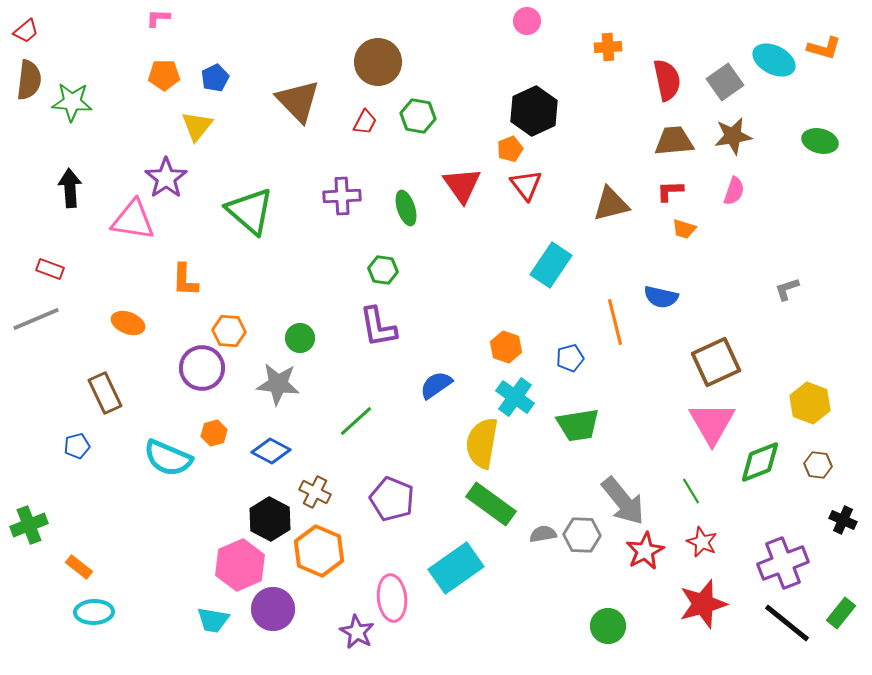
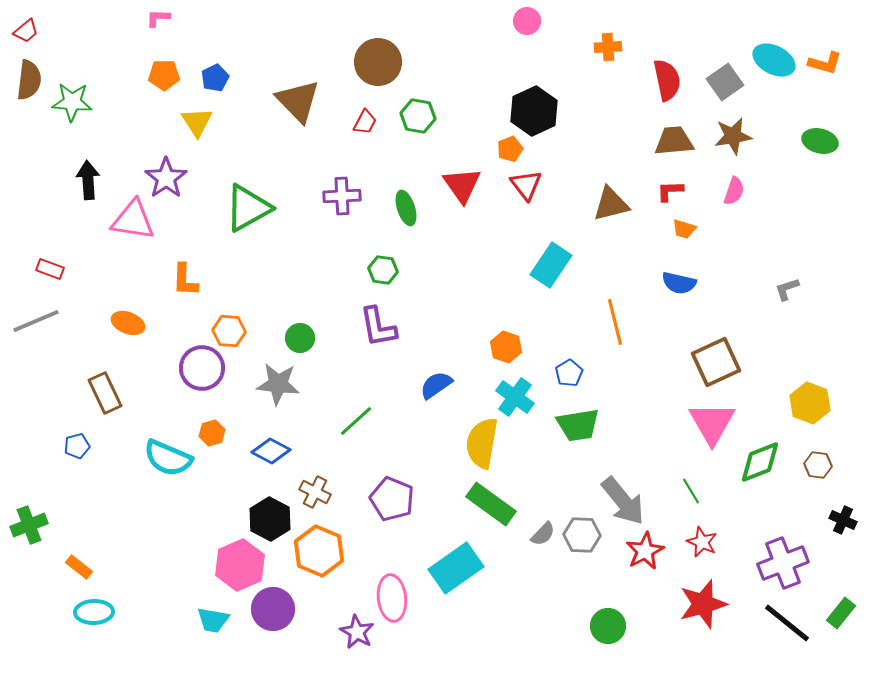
orange L-shape at (824, 48): moved 1 px right, 15 px down
yellow triangle at (197, 126): moved 4 px up; rotated 12 degrees counterclockwise
black arrow at (70, 188): moved 18 px right, 8 px up
green triangle at (250, 211): moved 2 px left, 3 px up; rotated 50 degrees clockwise
blue semicircle at (661, 297): moved 18 px right, 14 px up
gray line at (36, 319): moved 2 px down
blue pentagon at (570, 358): moved 1 px left, 15 px down; rotated 16 degrees counterclockwise
orange hexagon at (214, 433): moved 2 px left
gray semicircle at (543, 534): rotated 144 degrees clockwise
